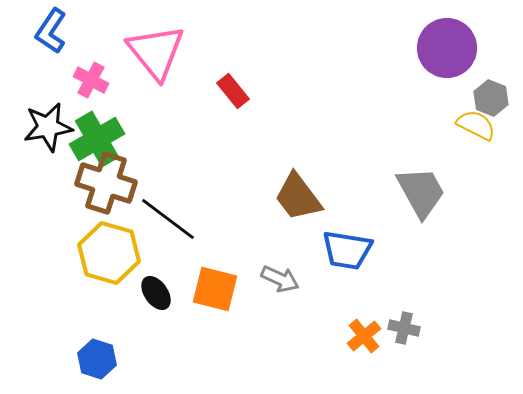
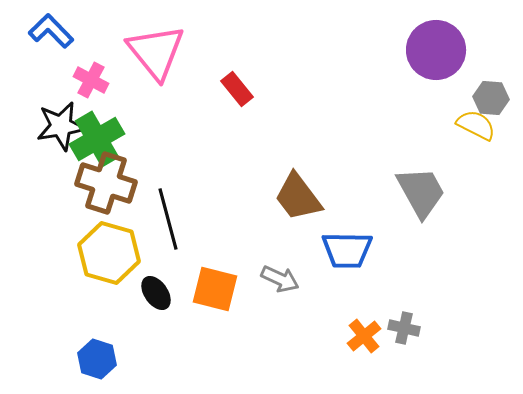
blue L-shape: rotated 102 degrees clockwise
purple circle: moved 11 px left, 2 px down
red rectangle: moved 4 px right, 2 px up
gray hexagon: rotated 16 degrees counterclockwise
black star: moved 13 px right, 1 px up
black line: rotated 38 degrees clockwise
blue trapezoid: rotated 8 degrees counterclockwise
